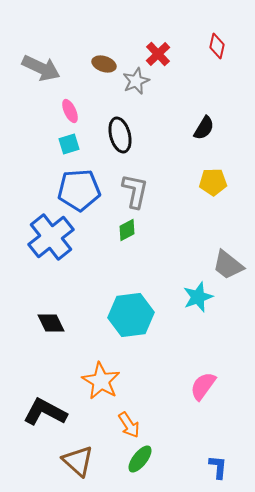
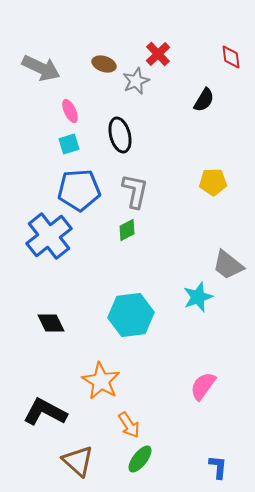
red diamond: moved 14 px right, 11 px down; rotated 20 degrees counterclockwise
black semicircle: moved 28 px up
blue cross: moved 2 px left, 1 px up
